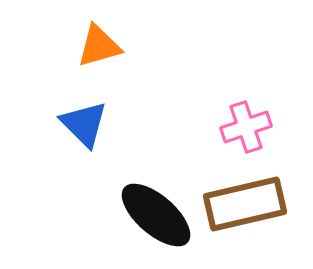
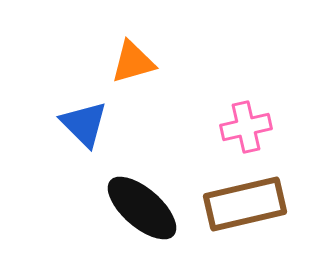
orange triangle: moved 34 px right, 16 px down
pink cross: rotated 6 degrees clockwise
black ellipse: moved 14 px left, 7 px up
